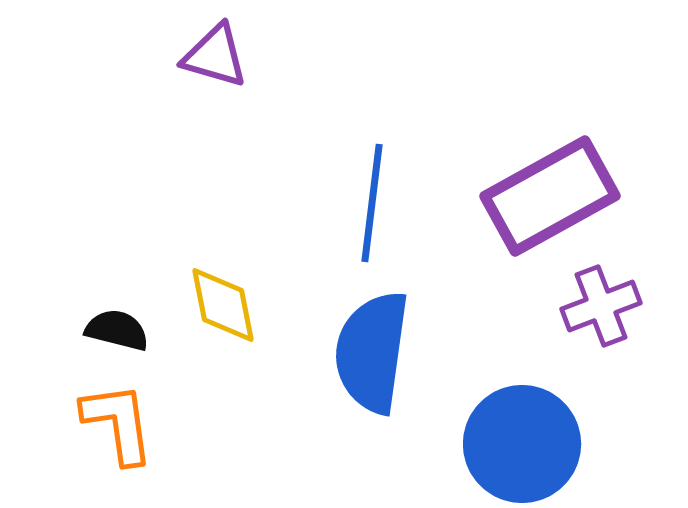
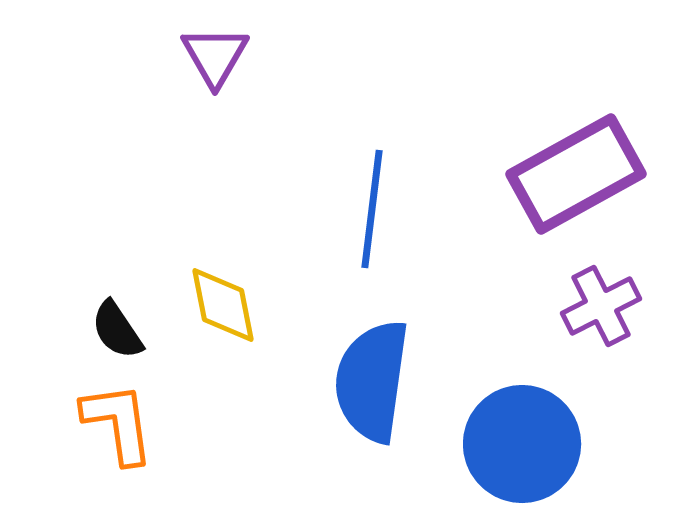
purple triangle: rotated 44 degrees clockwise
purple rectangle: moved 26 px right, 22 px up
blue line: moved 6 px down
purple cross: rotated 6 degrees counterclockwise
black semicircle: rotated 138 degrees counterclockwise
blue semicircle: moved 29 px down
